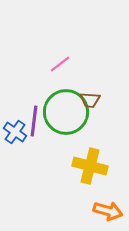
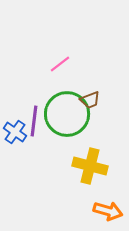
brown trapezoid: rotated 25 degrees counterclockwise
green circle: moved 1 px right, 2 px down
